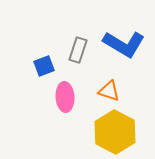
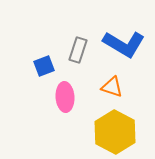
orange triangle: moved 3 px right, 4 px up
